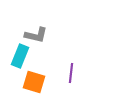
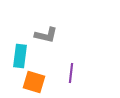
gray L-shape: moved 10 px right
cyan rectangle: rotated 15 degrees counterclockwise
